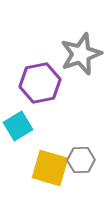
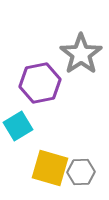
gray star: rotated 15 degrees counterclockwise
gray hexagon: moved 12 px down
